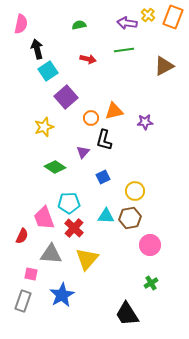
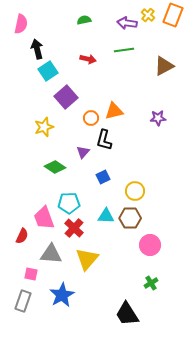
orange rectangle: moved 2 px up
green semicircle: moved 5 px right, 5 px up
purple star: moved 13 px right, 4 px up
brown hexagon: rotated 10 degrees clockwise
